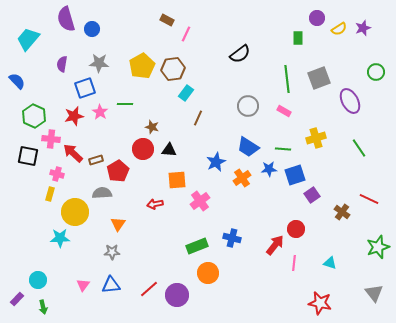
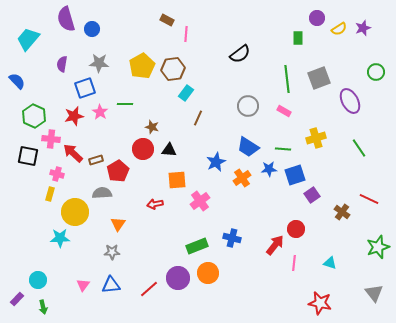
pink line at (186, 34): rotated 21 degrees counterclockwise
purple circle at (177, 295): moved 1 px right, 17 px up
